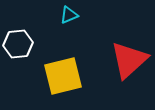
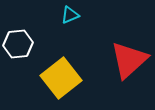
cyan triangle: moved 1 px right
yellow square: moved 2 px left, 2 px down; rotated 24 degrees counterclockwise
